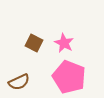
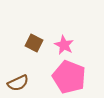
pink star: moved 2 px down
brown semicircle: moved 1 px left, 1 px down
